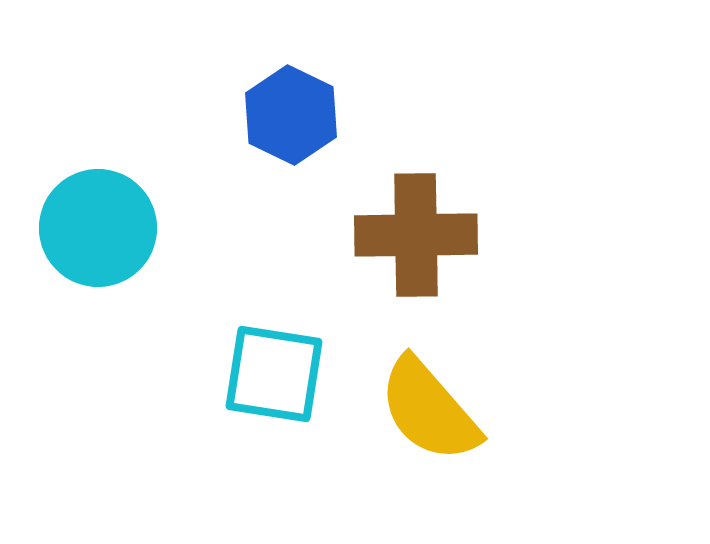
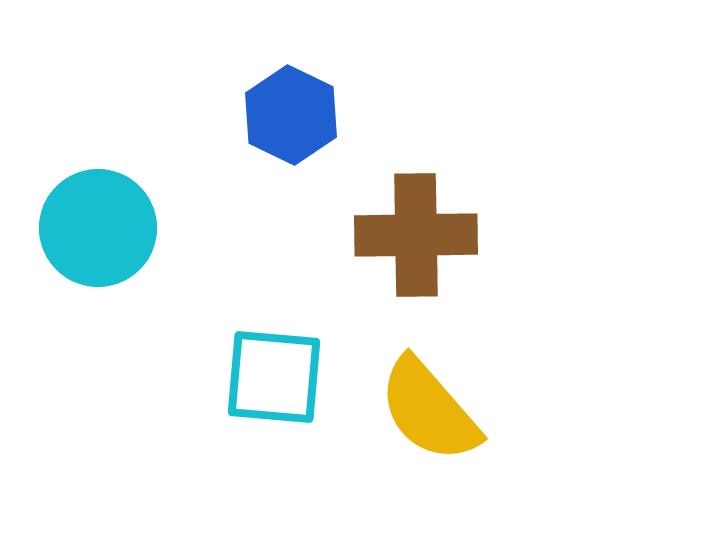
cyan square: moved 3 px down; rotated 4 degrees counterclockwise
